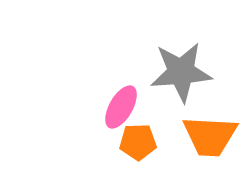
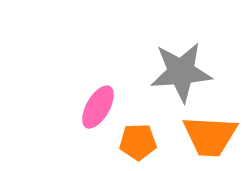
pink ellipse: moved 23 px left
